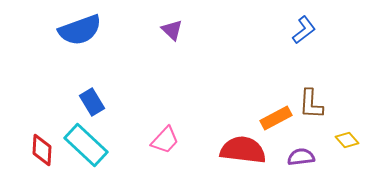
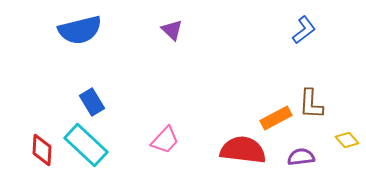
blue semicircle: rotated 6 degrees clockwise
